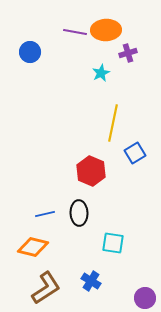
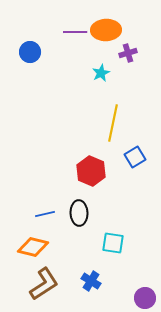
purple line: rotated 10 degrees counterclockwise
blue square: moved 4 px down
brown L-shape: moved 2 px left, 4 px up
